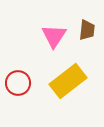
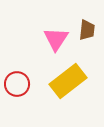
pink triangle: moved 2 px right, 3 px down
red circle: moved 1 px left, 1 px down
